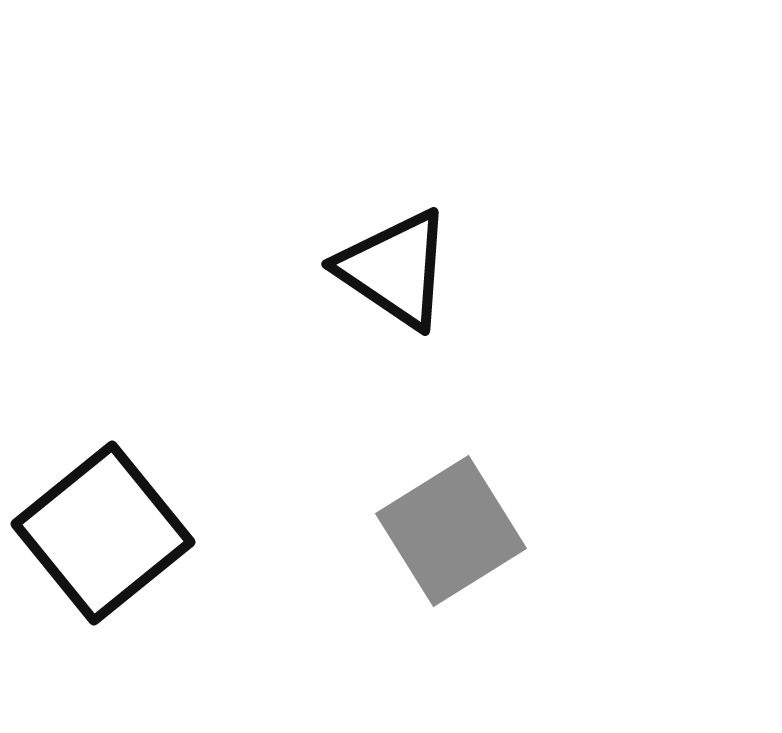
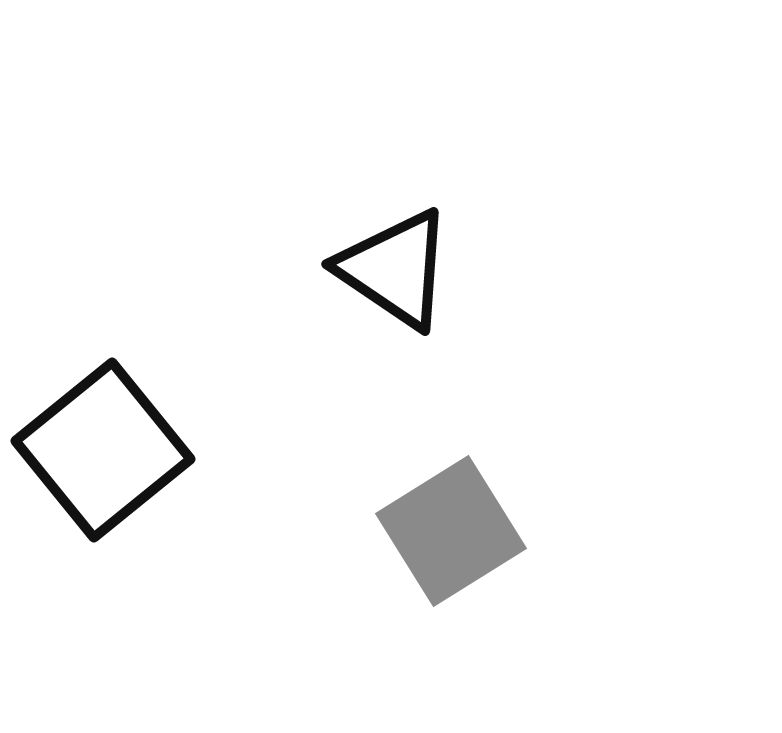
black square: moved 83 px up
